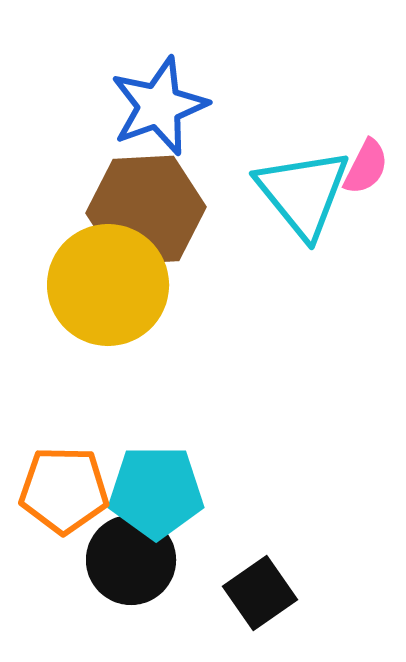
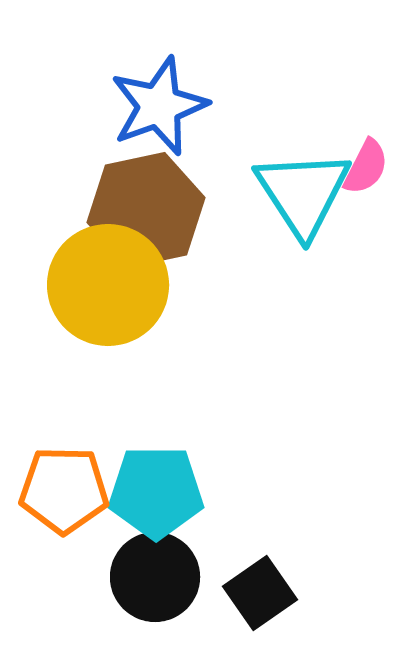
cyan triangle: rotated 6 degrees clockwise
brown hexagon: rotated 9 degrees counterclockwise
black circle: moved 24 px right, 17 px down
